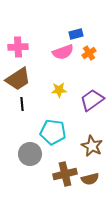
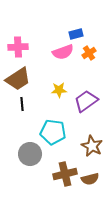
purple trapezoid: moved 6 px left, 1 px down
